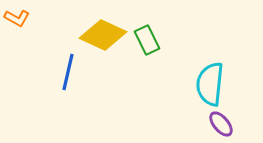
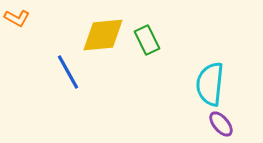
yellow diamond: rotated 30 degrees counterclockwise
blue line: rotated 42 degrees counterclockwise
